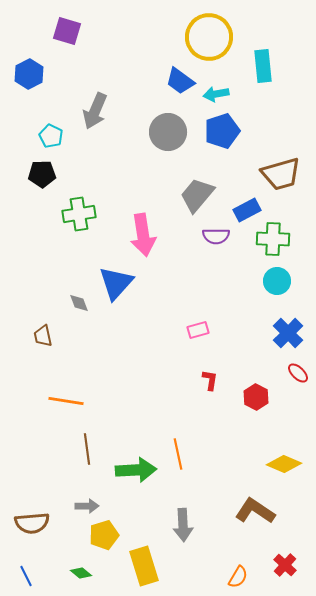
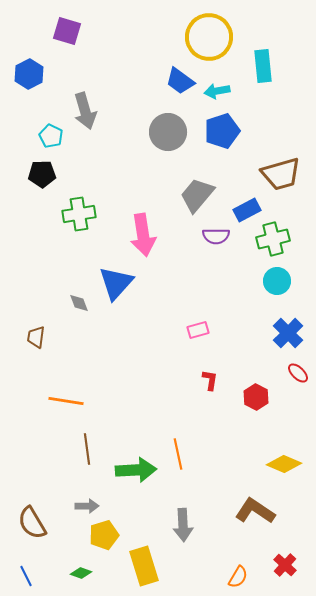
cyan arrow at (216, 94): moved 1 px right, 3 px up
gray arrow at (95, 111): moved 10 px left; rotated 39 degrees counterclockwise
green cross at (273, 239): rotated 16 degrees counterclockwise
brown trapezoid at (43, 336): moved 7 px left, 1 px down; rotated 20 degrees clockwise
brown semicircle at (32, 523): rotated 64 degrees clockwise
green diamond at (81, 573): rotated 20 degrees counterclockwise
